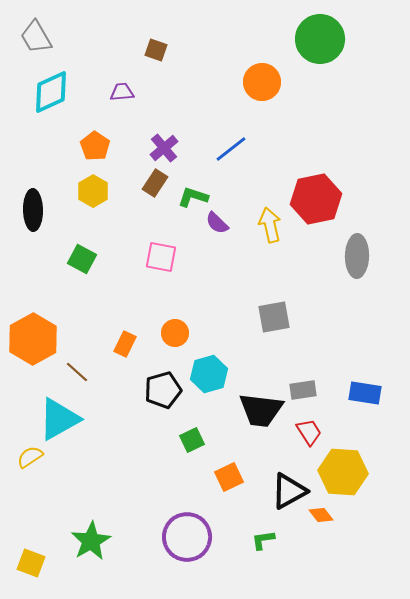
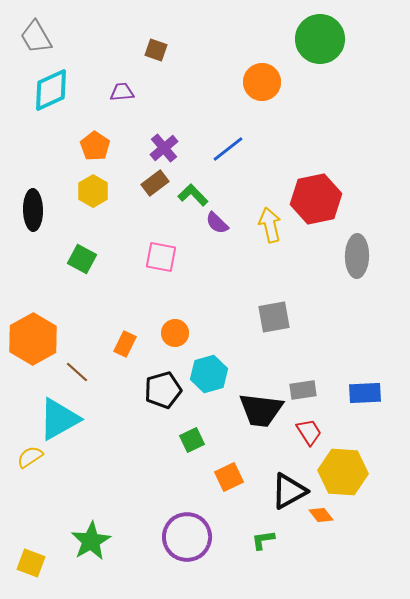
cyan diamond at (51, 92): moved 2 px up
blue line at (231, 149): moved 3 px left
brown rectangle at (155, 183): rotated 20 degrees clockwise
green L-shape at (193, 197): moved 2 px up; rotated 28 degrees clockwise
blue rectangle at (365, 393): rotated 12 degrees counterclockwise
